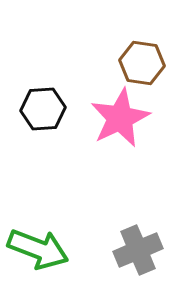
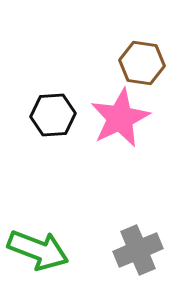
black hexagon: moved 10 px right, 6 px down
green arrow: moved 1 px down
